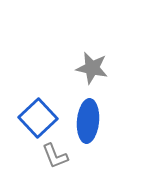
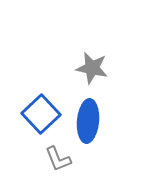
blue square: moved 3 px right, 4 px up
gray L-shape: moved 3 px right, 3 px down
